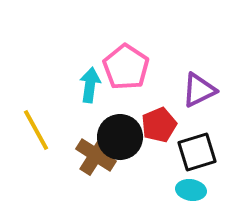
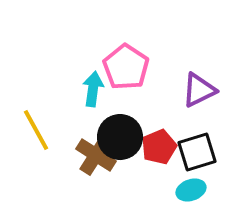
cyan arrow: moved 3 px right, 4 px down
red pentagon: moved 22 px down
cyan ellipse: rotated 28 degrees counterclockwise
